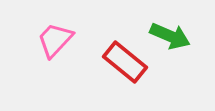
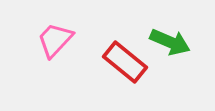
green arrow: moved 6 px down
